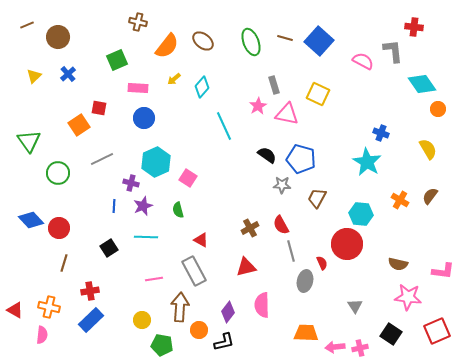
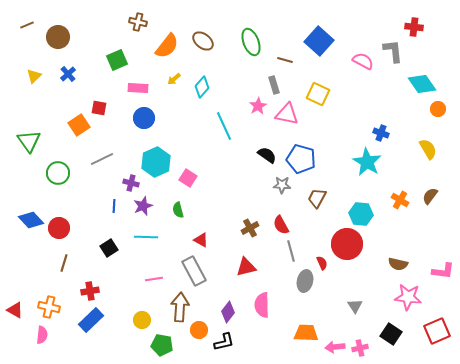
brown line at (285, 38): moved 22 px down
